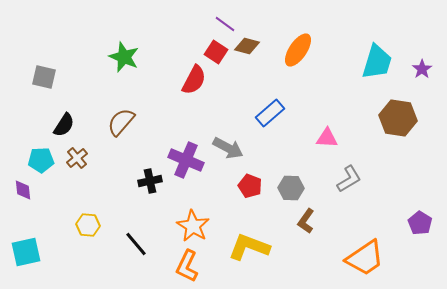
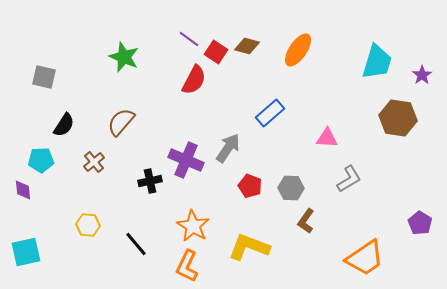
purple line: moved 36 px left, 15 px down
purple star: moved 6 px down
gray arrow: rotated 84 degrees counterclockwise
brown cross: moved 17 px right, 4 px down
